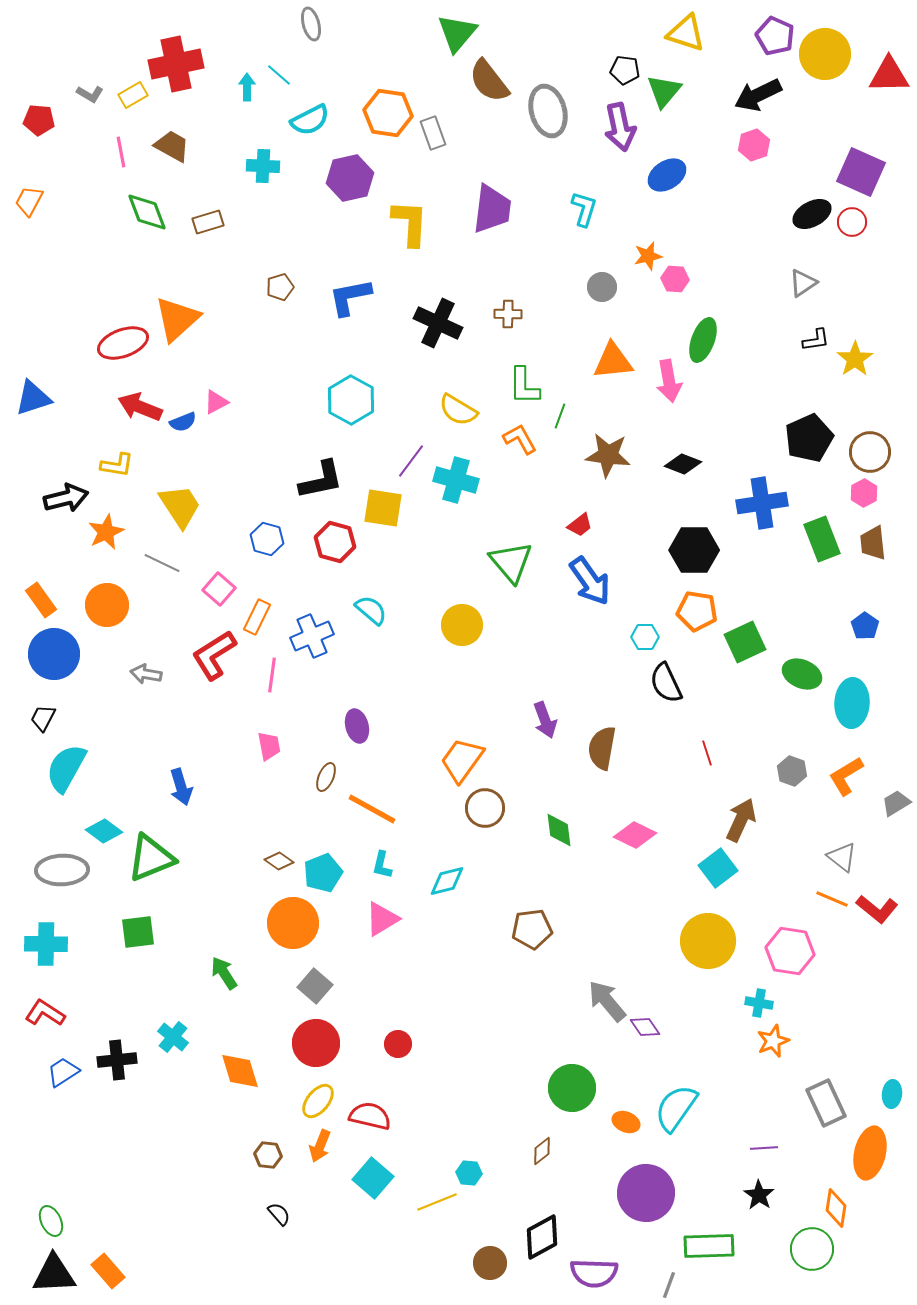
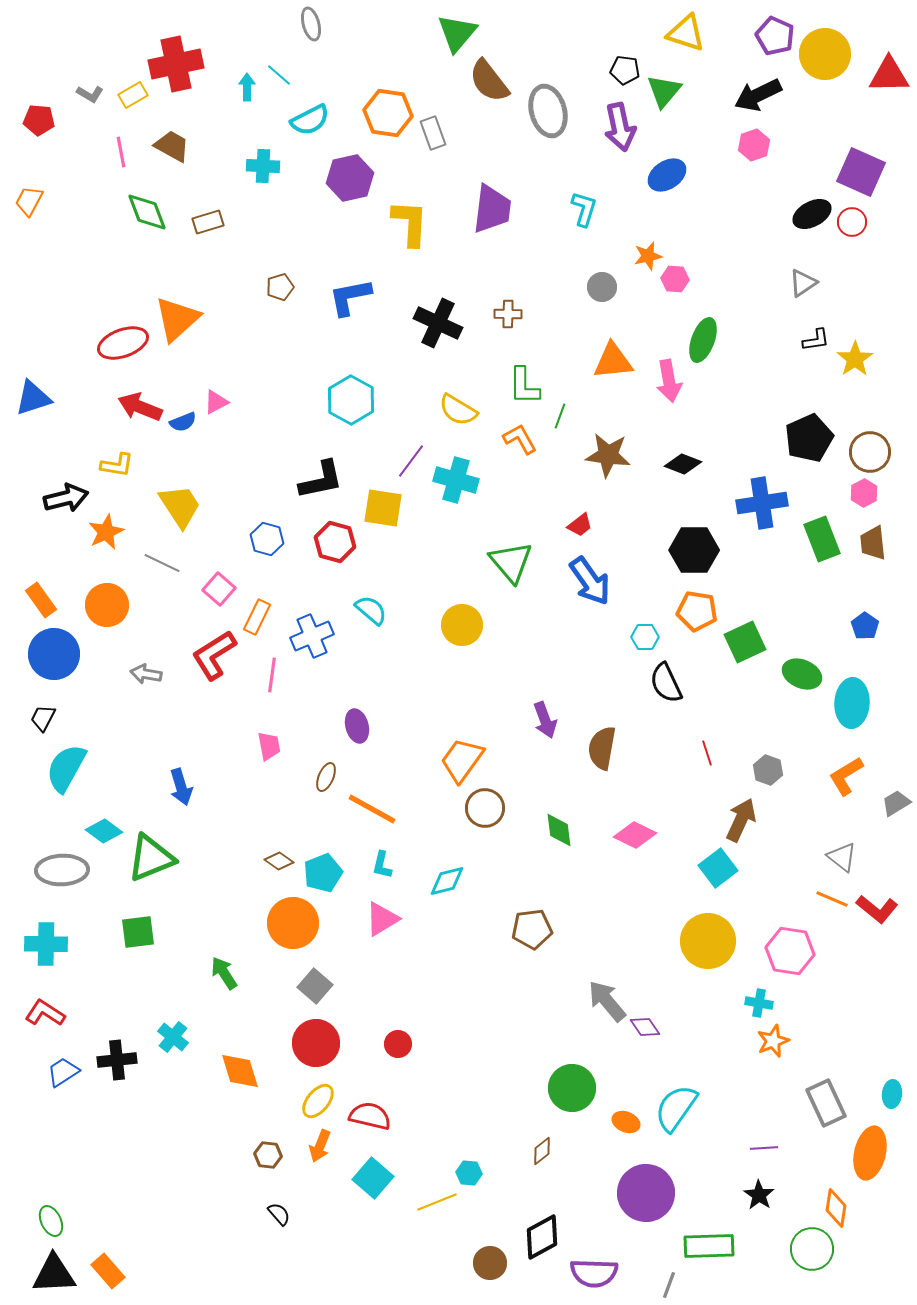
gray hexagon at (792, 771): moved 24 px left, 1 px up
